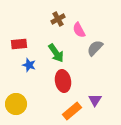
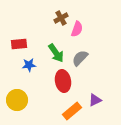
brown cross: moved 3 px right, 1 px up
pink semicircle: moved 2 px left, 1 px up; rotated 133 degrees counterclockwise
gray semicircle: moved 15 px left, 10 px down
blue star: rotated 24 degrees counterclockwise
purple triangle: rotated 32 degrees clockwise
yellow circle: moved 1 px right, 4 px up
